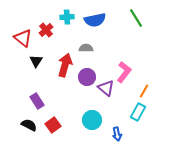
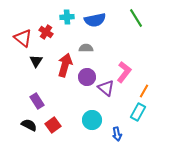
red cross: moved 2 px down; rotated 16 degrees counterclockwise
